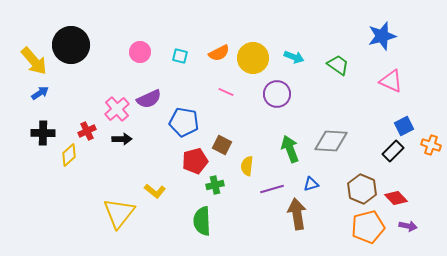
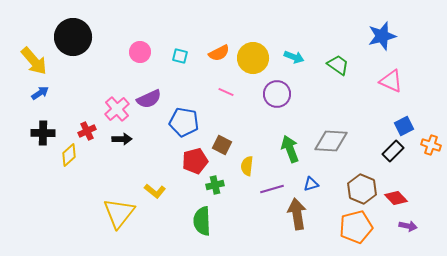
black circle: moved 2 px right, 8 px up
orange pentagon: moved 12 px left
